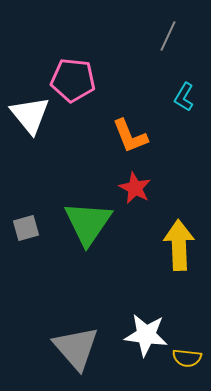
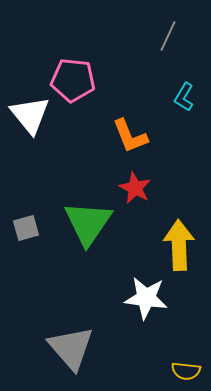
white star: moved 37 px up
gray triangle: moved 5 px left
yellow semicircle: moved 1 px left, 13 px down
